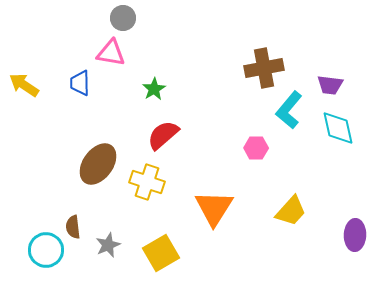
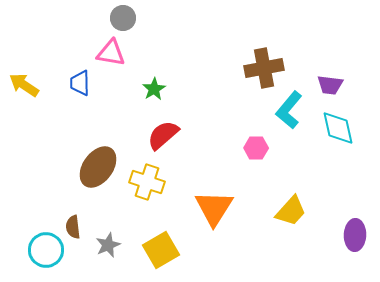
brown ellipse: moved 3 px down
yellow square: moved 3 px up
